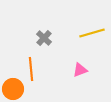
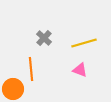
yellow line: moved 8 px left, 10 px down
pink triangle: rotated 42 degrees clockwise
